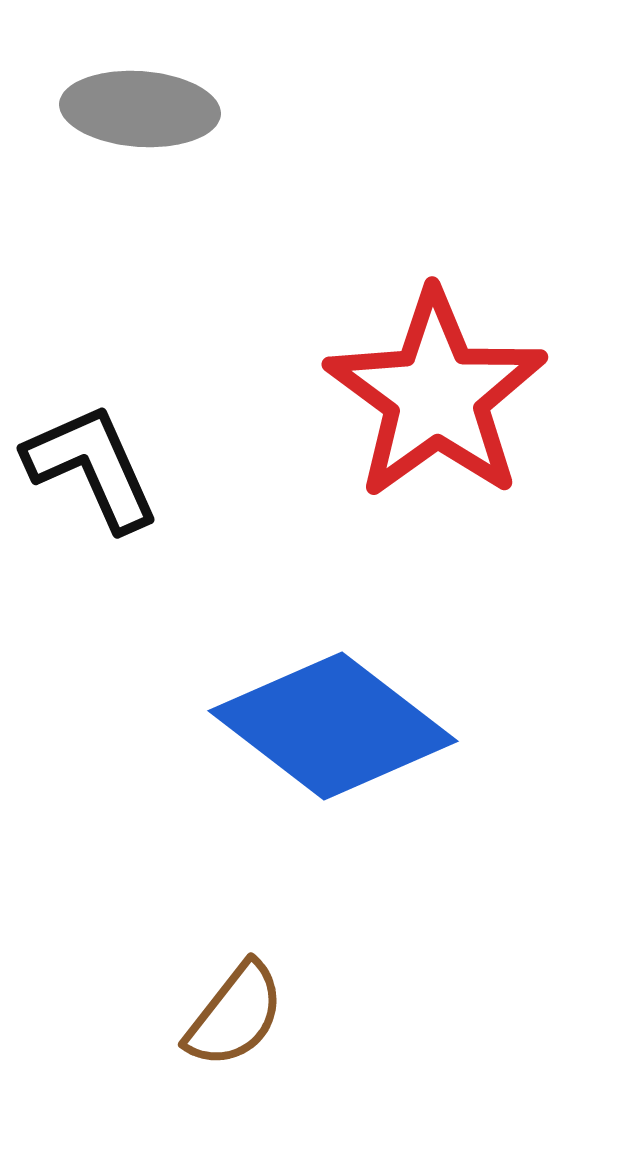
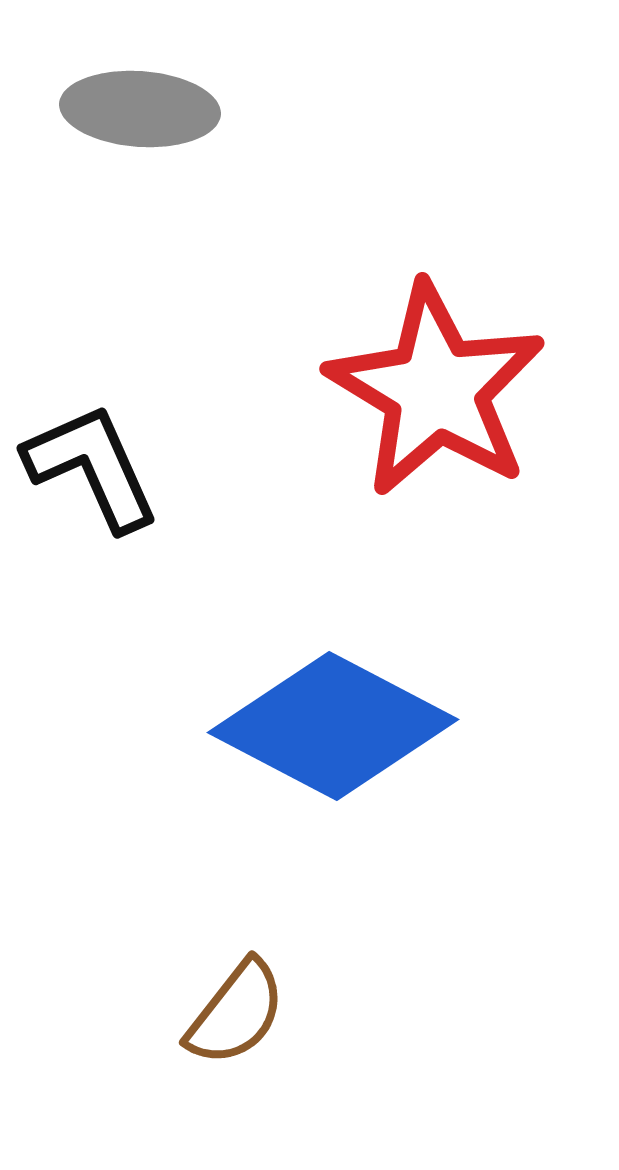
red star: moved 5 px up; rotated 5 degrees counterclockwise
blue diamond: rotated 10 degrees counterclockwise
brown semicircle: moved 1 px right, 2 px up
